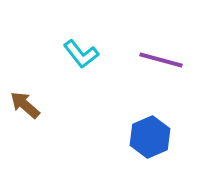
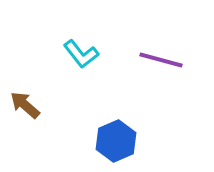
blue hexagon: moved 34 px left, 4 px down
